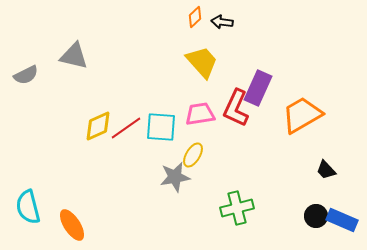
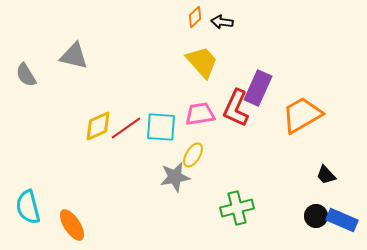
gray semicircle: rotated 85 degrees clockwise
black trapezoid: moved 5 px down
